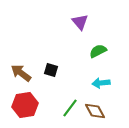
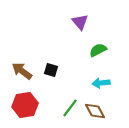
green semicircle: moved 1 px up
brown arrow: moved 1 px right, 2 px up
